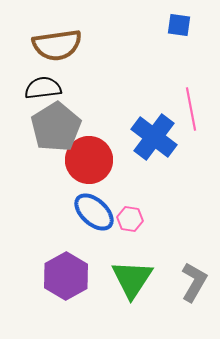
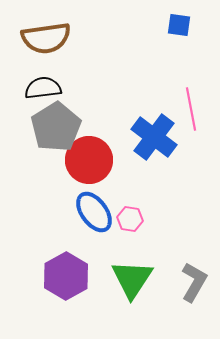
brown semicircle: moved 11 px left, 7 px up
blue ellipse: rotated 12 degrees clockwise
